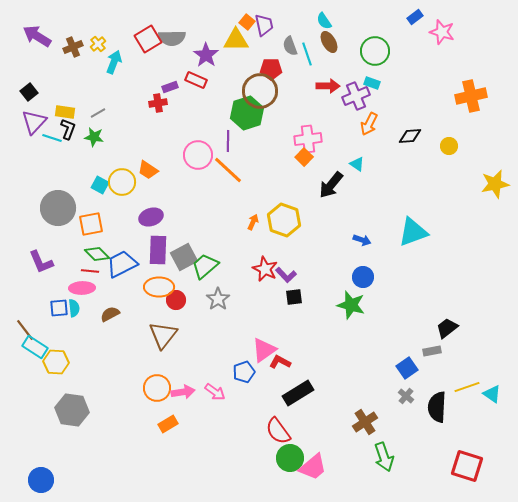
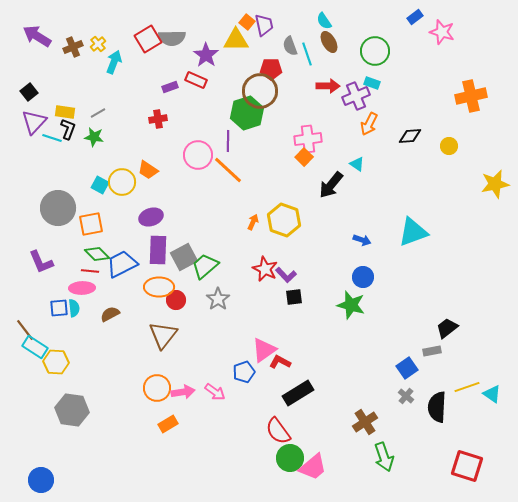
red cross at (158, 103): moved 16 px down
